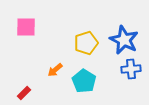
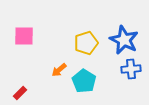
pink square: moved 2 px left, 9 px down
orange arrow: moved 4 px right
red rectangle: moved 4 px left
